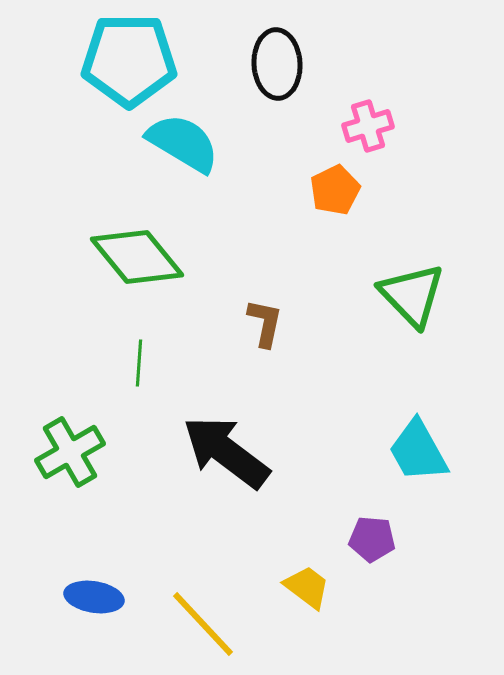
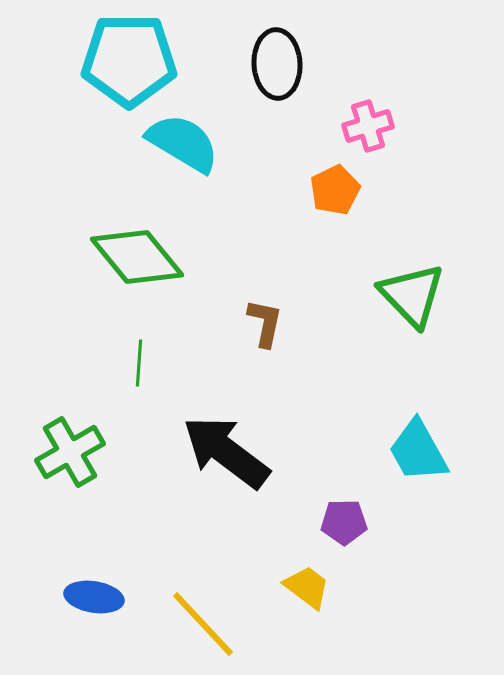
purple pentagon: moved 28 px left, 17 px up; rotated 6 degrees counterclockwise
